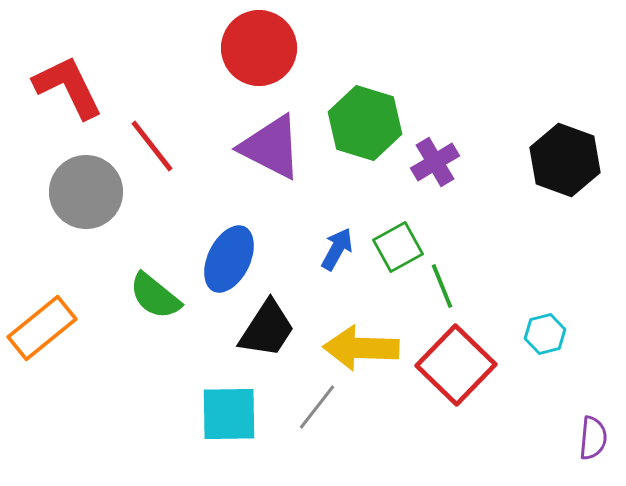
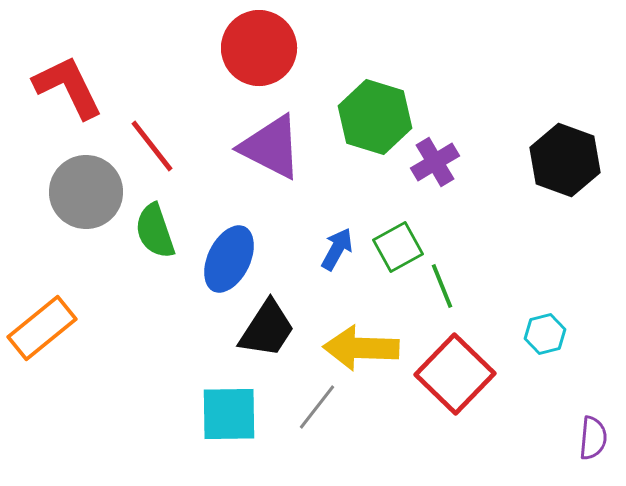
green hexagon: moved 10 px right, 6 px up
green semicircle: moved 65 px up; rotated 32 degrees clockwise
red square: moved 1 px left, 9 px down
